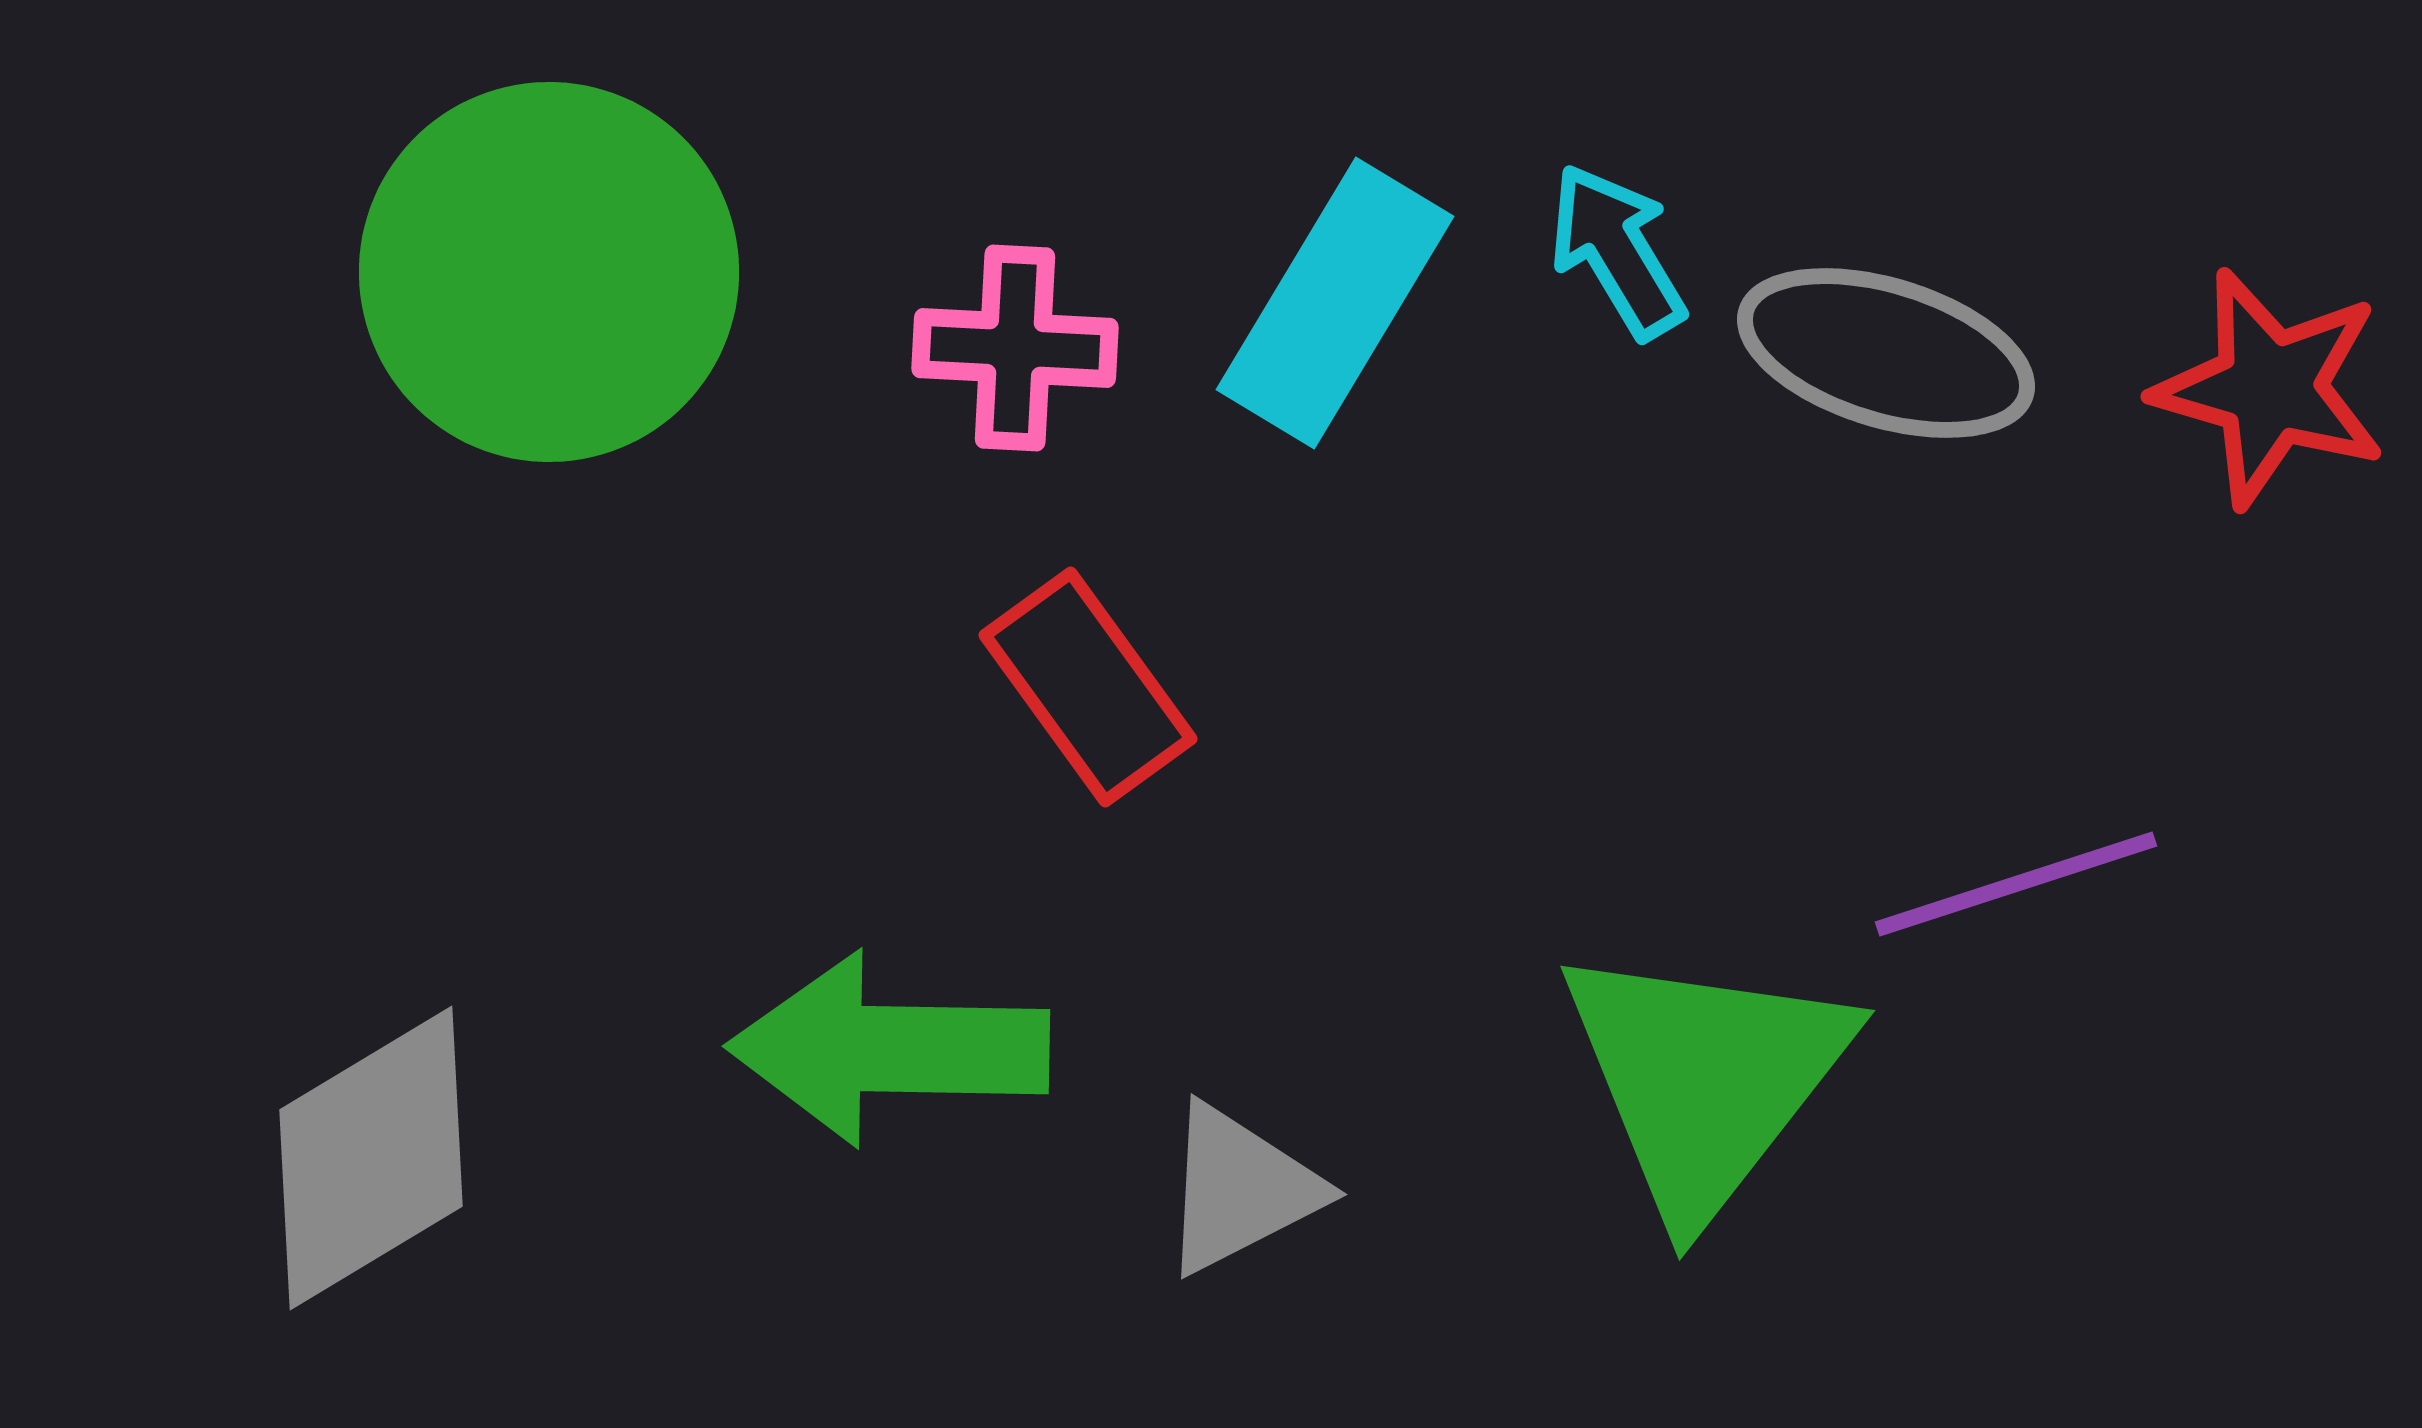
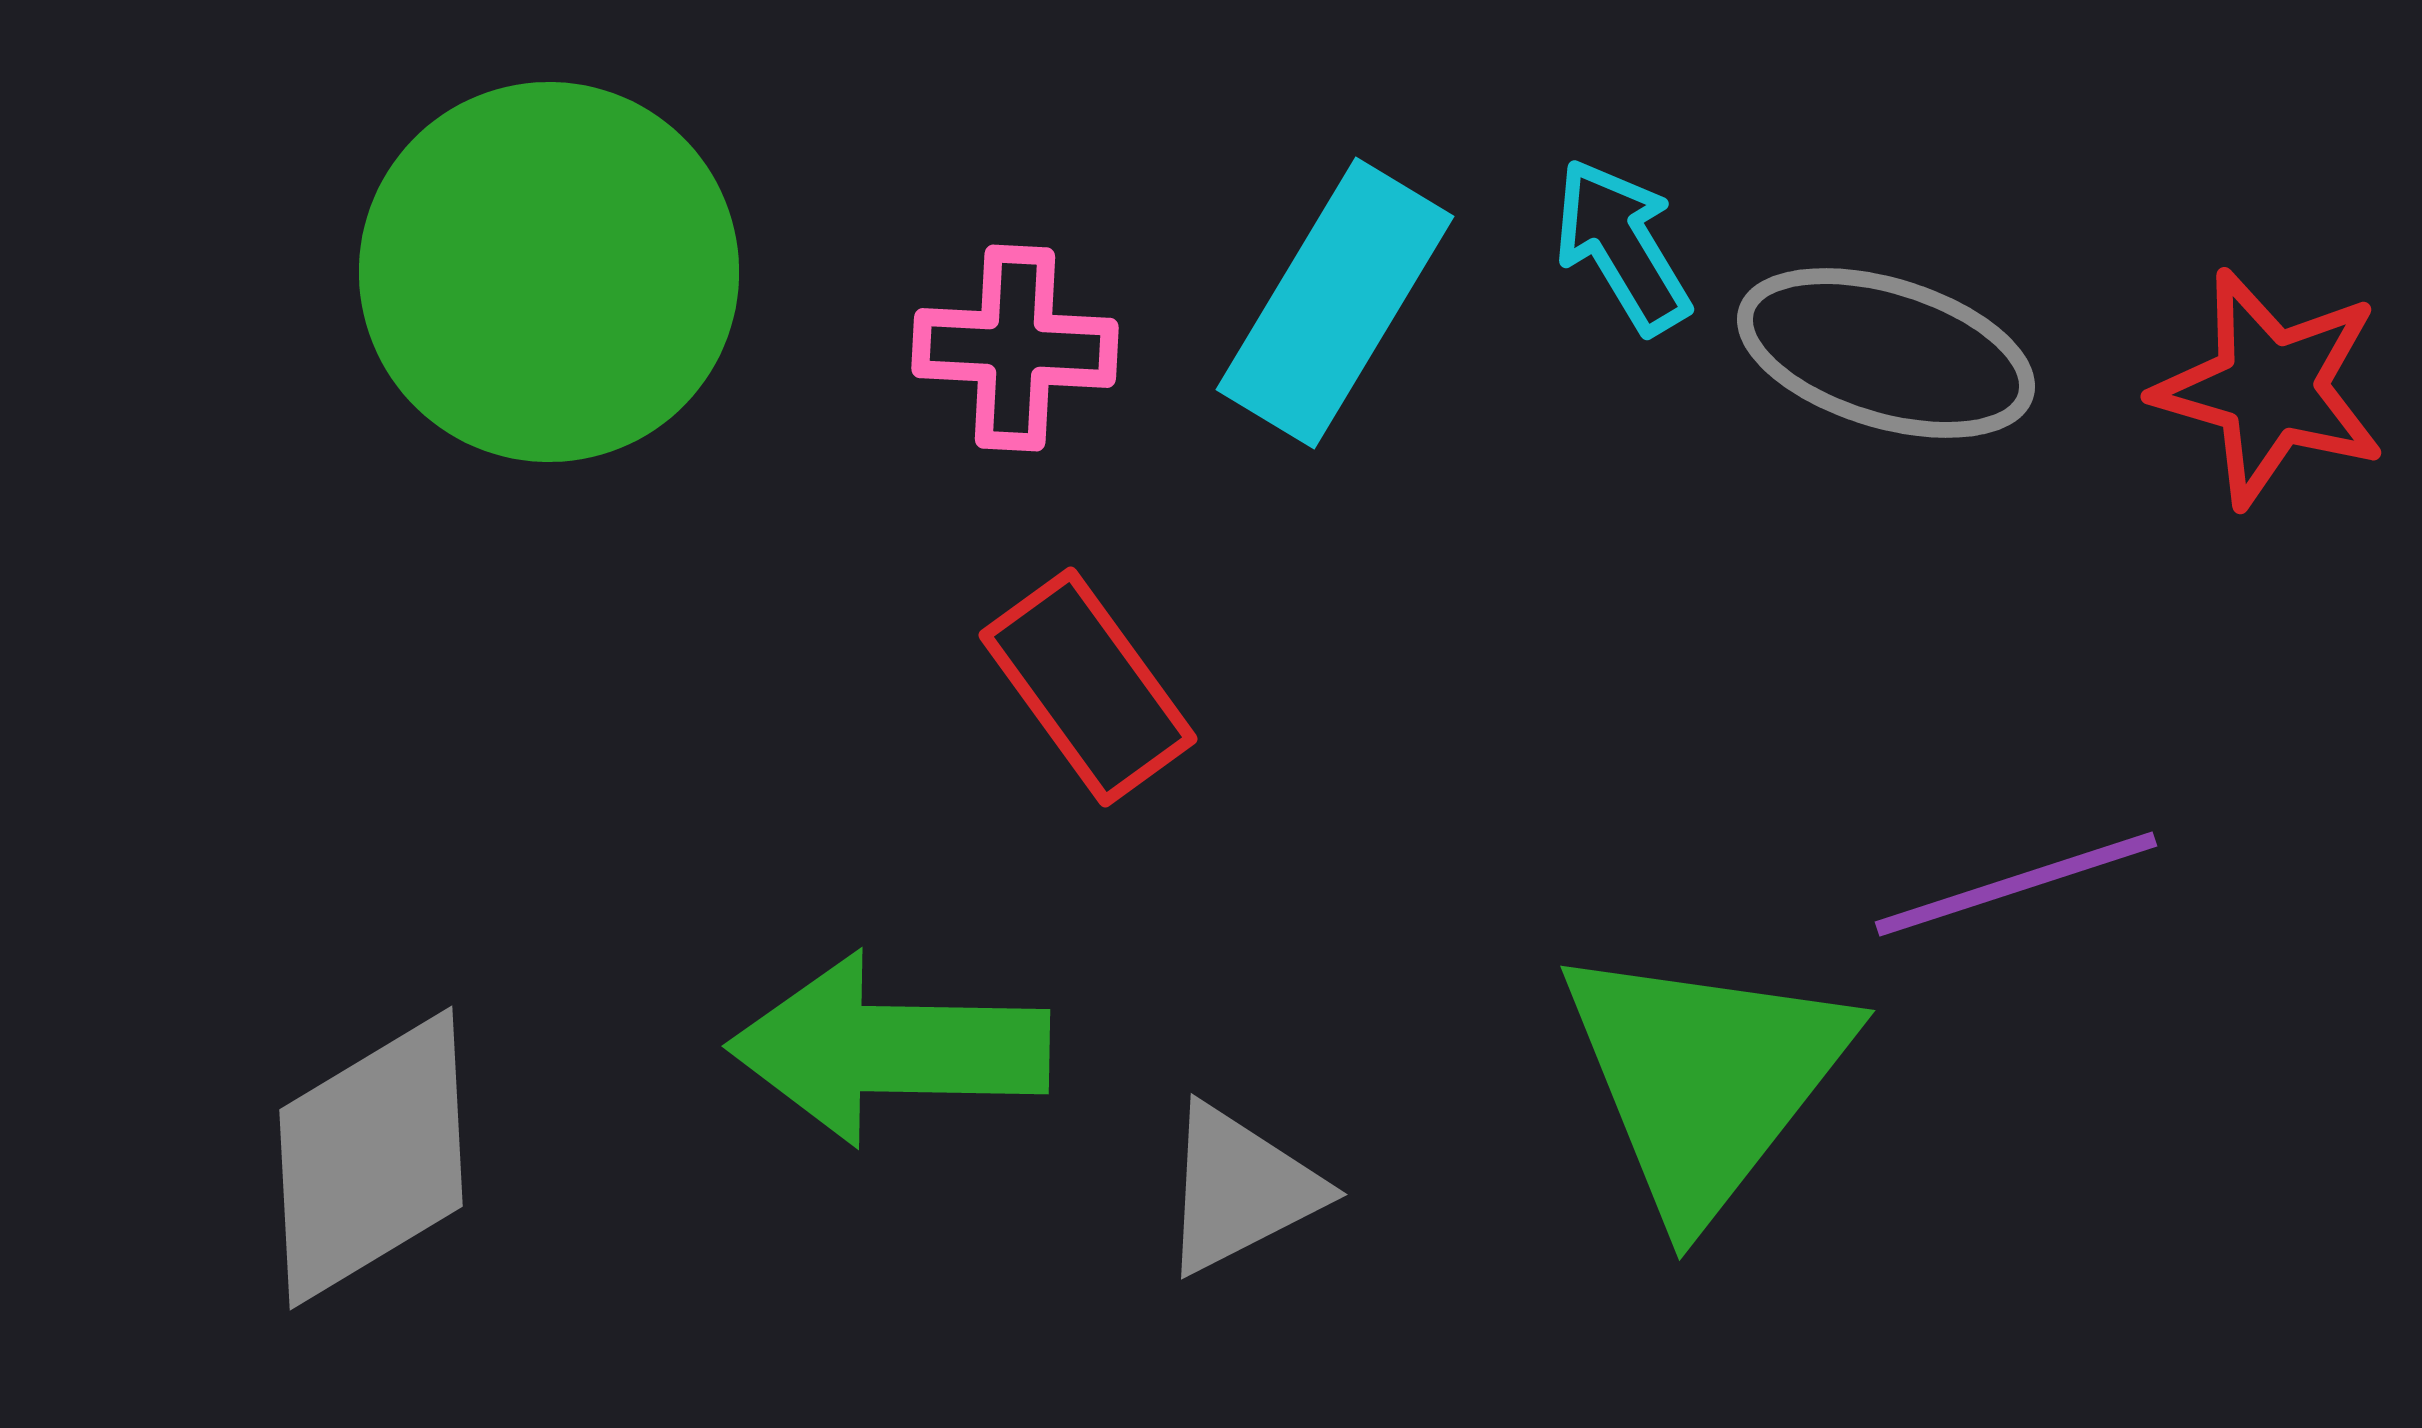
cyan arrow: moved 5 px right, 5 px up
